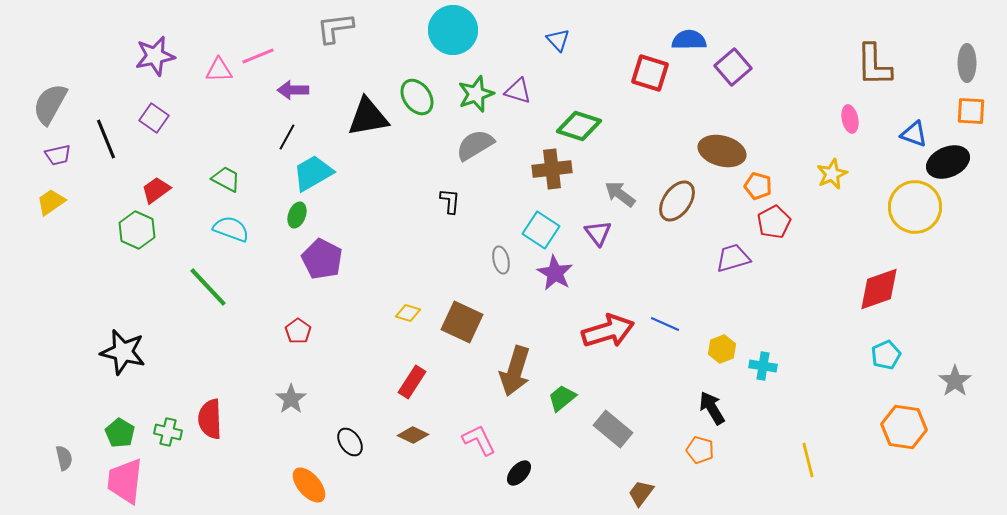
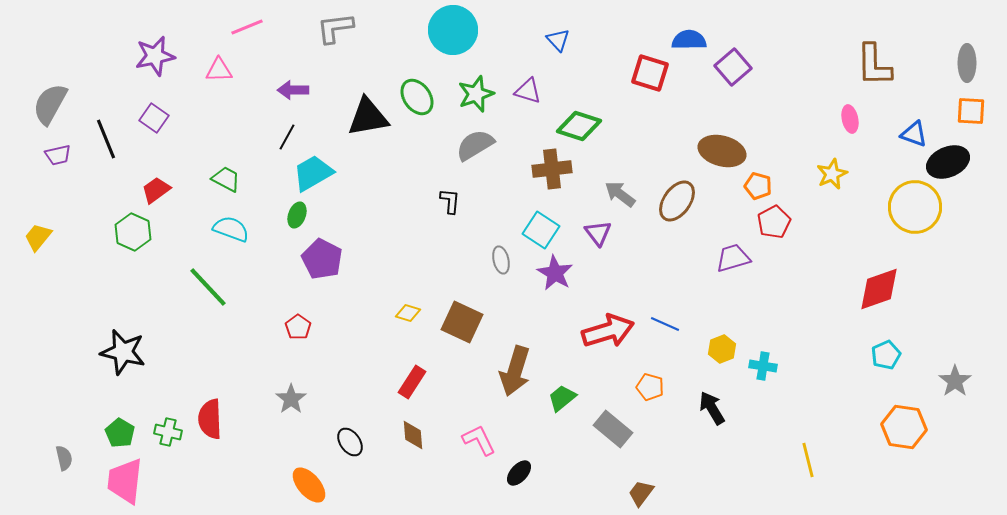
pink line at (258, 56): moved 11 px left, 29 px up
purple triangle at (518, 91): moved 10 px right
yellow trapezoid at (51, 202): moved 13 px left, 35 px down; rotated 16 degrees counterclockwise
green hexagon at (137, 230): moved 4 px left, 2 px down
red pentagon at (298, 331): moved 4 px up
brown diamond at (413, 435): rotated 60 degrees clockwise
orange pentagon at (700, 450): moved 50 px left, 63 px up
